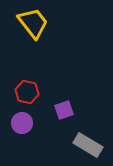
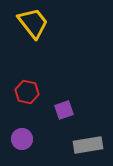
purple circle: moved 16 px down
gray rectangle: rotated 40 degrees counterclockwise
